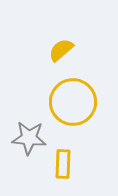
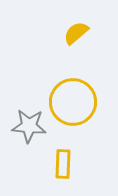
yellow semicircle: moved 15 px right, 17 px up
gray star: moved 12 px up
